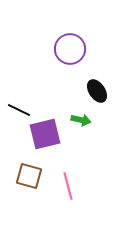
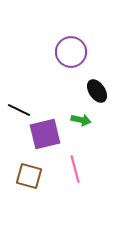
purple circle: moved 1 px right, 3 px down
pink line: moved 7 px right, 17 px up
